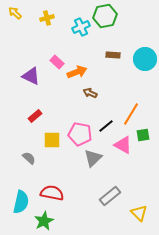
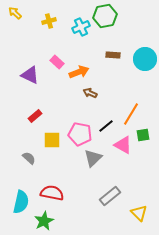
yellow cross: moved 2 px right, 3 px down
orange arrow: moved 2 px right
purple triangle: moved 1 px left, 1 px up
